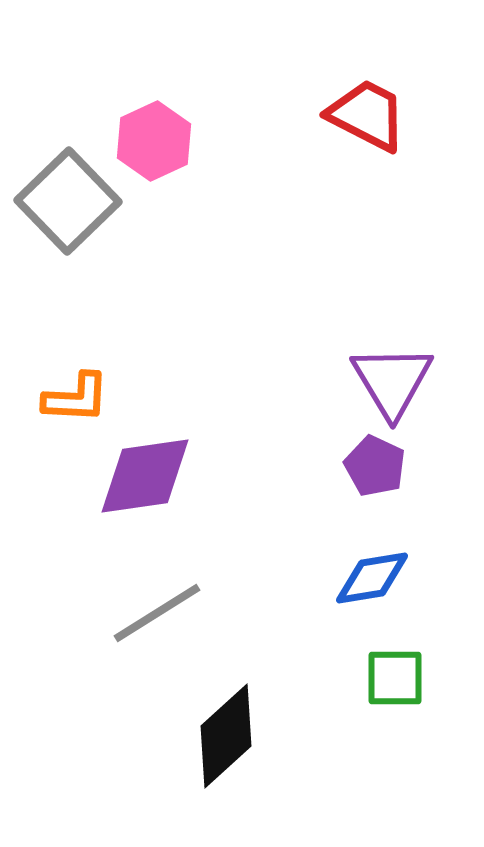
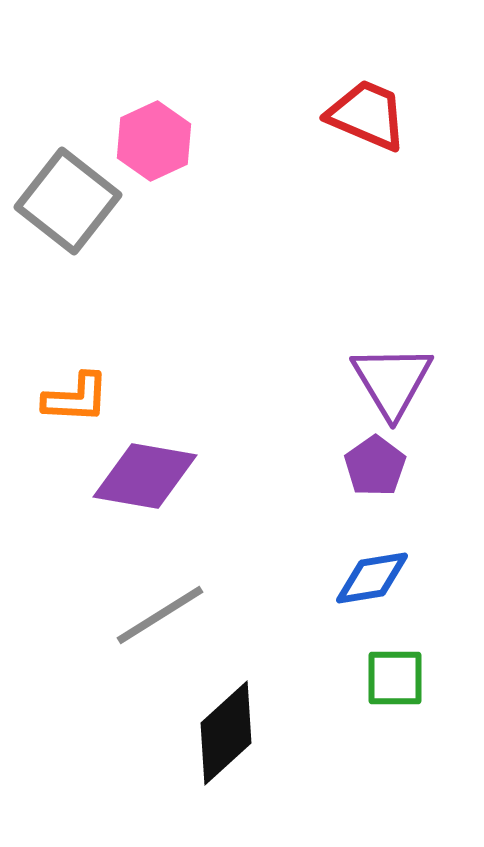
red trapezoid: rotated 4 degrees counterclockwise
gray square: rotated 8 degrees counterclockwise
purple pentagon: rotated 12 degrees clockwise
purple diamond: rotated 18 degrees clockwise
gray line: moved 3 px right, 2 px down
black diamond: moved 3 px up
